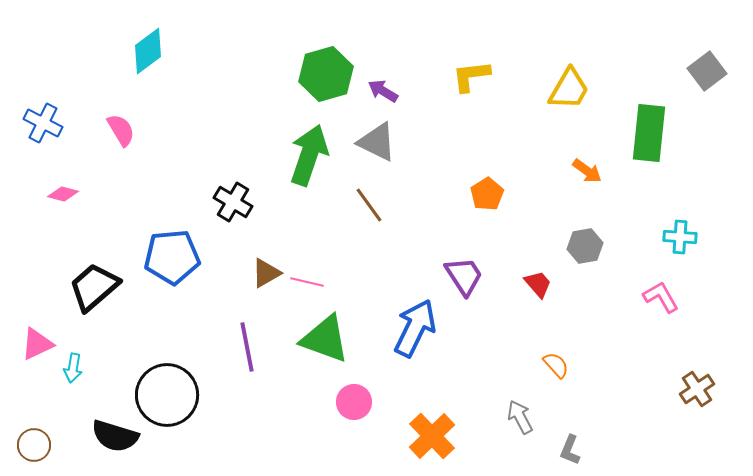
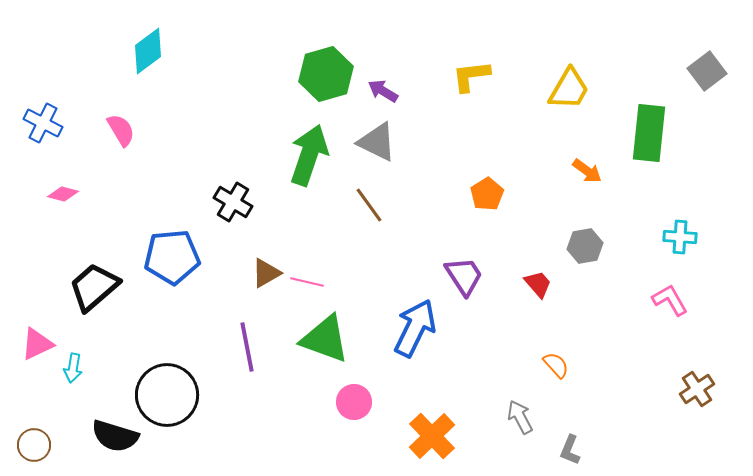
pink L-shape: moved 9 px right, 3 px down
